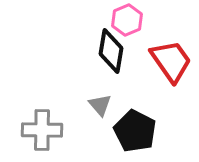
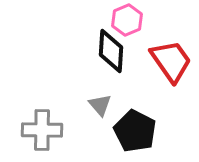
black diamond: rotated 6 degrees counterclockwise
